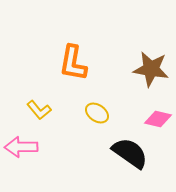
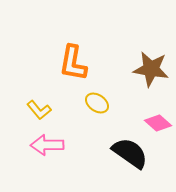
yellow ellipse: moved 10 px up
pink diamond: moved 4 px down; rotated 28 degrees clockwise
pink arrow: moved 26 px right, 2 px up
